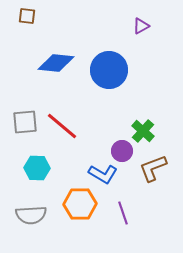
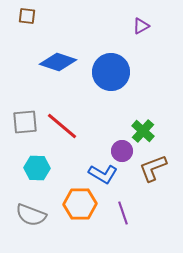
blue diamond: moved 2 px right, 1 px up; rotated 12 degrees clockwise
blue circle: moved 2 px right, 2 px down
gray semicircle: rotated 24 degrees clockwise
